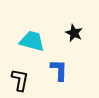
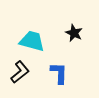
blue L-shape: moved 3 px down
black L-shape: moved 8 px up; rotated 40 degrees clockwise
